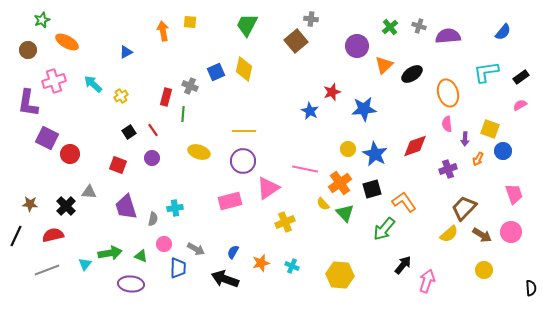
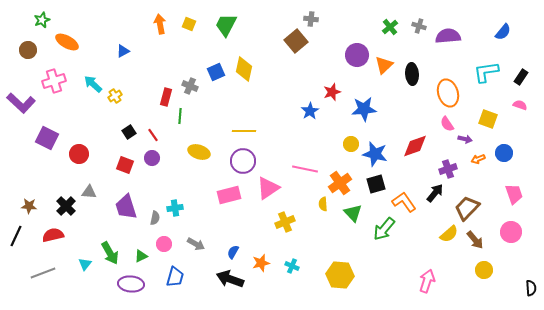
yellow square at (190, 22): moved 1 px left, 2 px down; rotated 16 degrees clockwise
green trapezoid at (247, 25): moved 21 px left
orange arrow at (163, 31): moved 3 px left, 7 px up
purple circle at (357, 46): moved 9 px down
blue triangle at (126, 52): moved 3 px left, 1 px up
black ellipse at (412, 74): rotated 60 degrees counterclockwise
black rectangle at (521, 77): rotated 21 degrees counterclockwise
yellow cross at (121, 96): moved 6 px left
purple L-shape at (28, 103): moved 7 px left; rotated 56 degrees counterclockwise
pink semicircle at (520, 105): rotated 48 degrees clockwise
blue star at (310, 111): rotated 12 degrees clockwise
green line at (183, 114): moved 3 px left, 2 px down
pink semicircle at (447, 124): rotated 28 degrees counterclockwise
yellow square at (490, 129): moved 2 px left, 10 px up
red line at (153, 130): moved 5 px down
purple arrow at (465, 139): rotated 80 degrees counterclockwise
yellow circle at (348, 149): moved 3 px right, 5 px up
blue circle at (503, 151): moved 1 px right, 2 px down
red circle at (70, 154): moved 9 px right
blue star at (375, 154): rotated 15 degrees counterclockwise
orange arrow at (478, 159): rotated 40 degrees clockwise
red square at (118, 165): moved 7 px right
black square at (372, 189): moved 4 px right, 5 px up
pink rectangle at (230, 201): moved 1 px left, 6 px up
brown star at (30, 204): moved 1 px left, 2 px down
yellow semicircle at (323, 204): rotated 40 degrees clockwise
brown trapezoid at (464, 208): moved 3 px right
green triangle at (345, 213): moved 8 px right
gray semicircle at (153, 219): moved 2 px right, 1 px up
brown arrow at (482, 235): moved 7 px left, 5 px down; rotated 18 degrees clockwise
gray arrow at (196, 249): moved 5 px up
green arrow at (110, 253): rotated 70 degrees clockwise
green triangle at (141, 256): rotated 48 degrees counterclockwise
black arrow at (403, 265): moved 32 px right, 72 px up
blue trapezoid at (178, 268): moved 3 px left, 9 px down; rotated 15 degrees clockwise
gray line at (47, 270): moved 4 px left, 3 px down
black arrow at (225, 279): moved 5 px right
